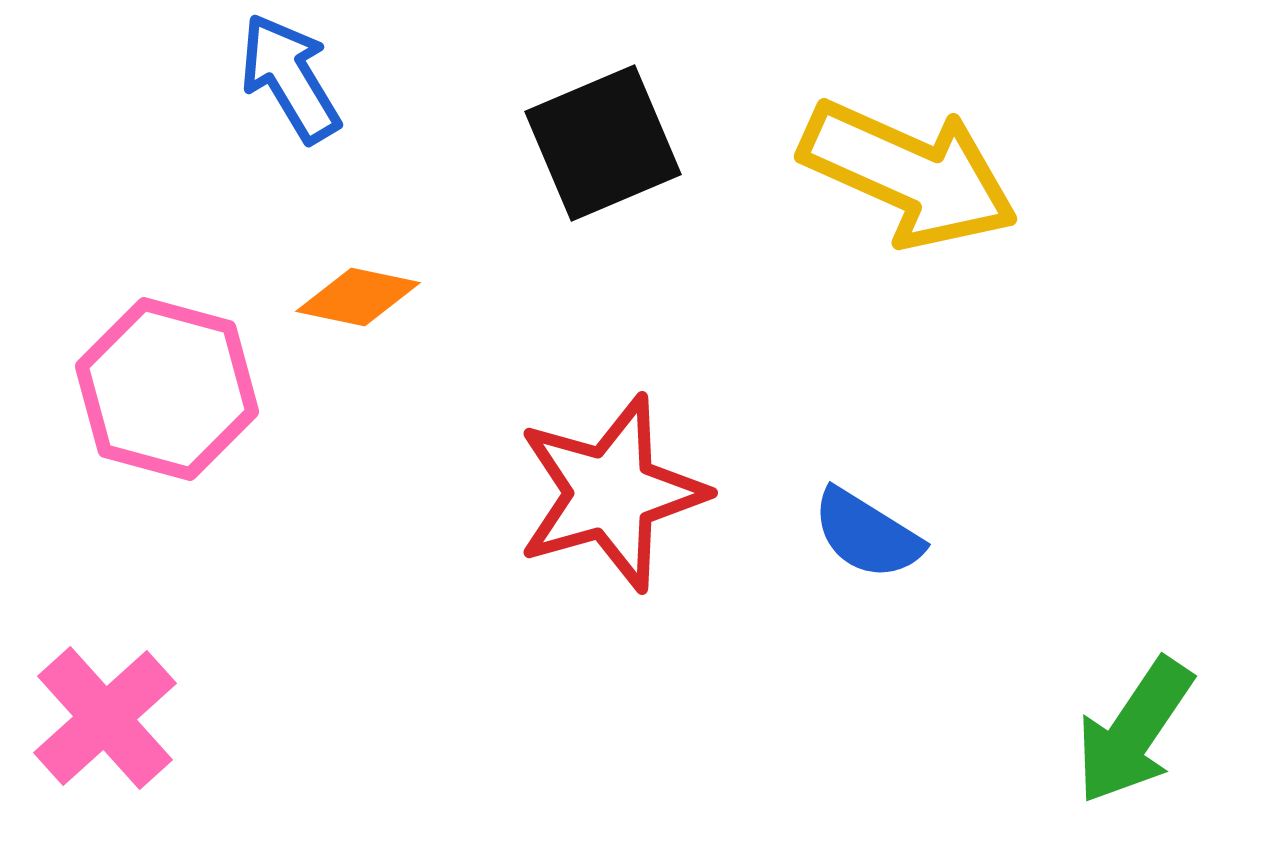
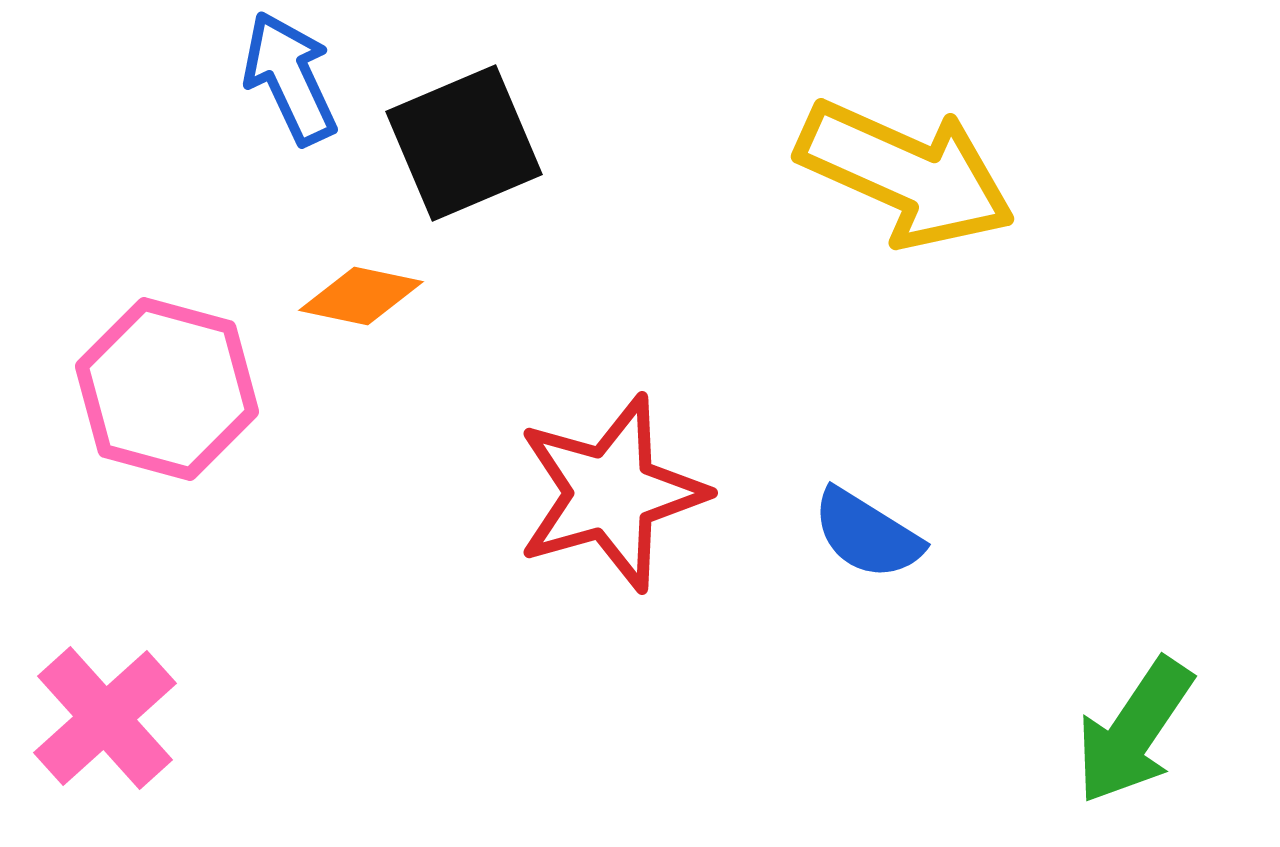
blue arrow: rotated 6 degrees clockwise
black square: moved 139 px left
yellow arrow: moved 3 px left
orange diamond: moved 3 px right, 1 px up
